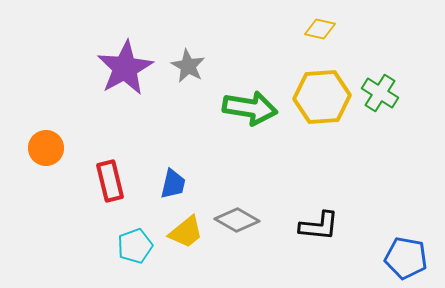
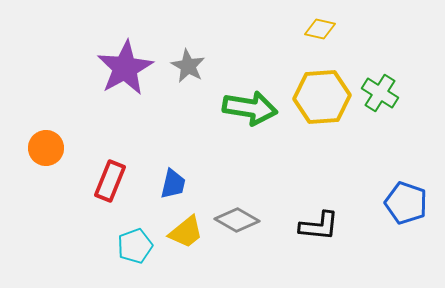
red rectangle: rotated 36 degrees clockwise
blue pentagon: moved 55 px up; rotated 9 degrees clockwise
